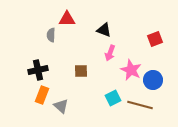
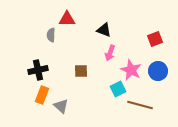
blue circle: moved 5 px right, 9 px up
cyan square: moved 5 px right, 9 px up
